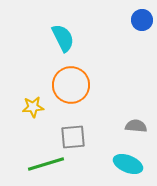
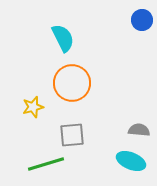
orange circle: moved 1 px right, 2 px up
yellow star: rotated 10 degrees counterclockwise
gray semicircle: moved 3 px right, 4 px down
gray square: moved 1 px left, 2 px up
cyan ellipse: moved 3 px right, 3 px up
